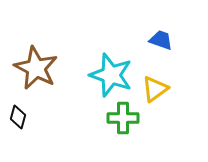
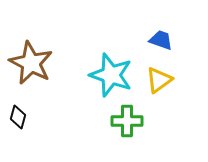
brown star: moved 5 px left, 5 px up
yellow triangle: moved 4 px right, 9 px up
green cross: moved 4 px right, 3 px down
